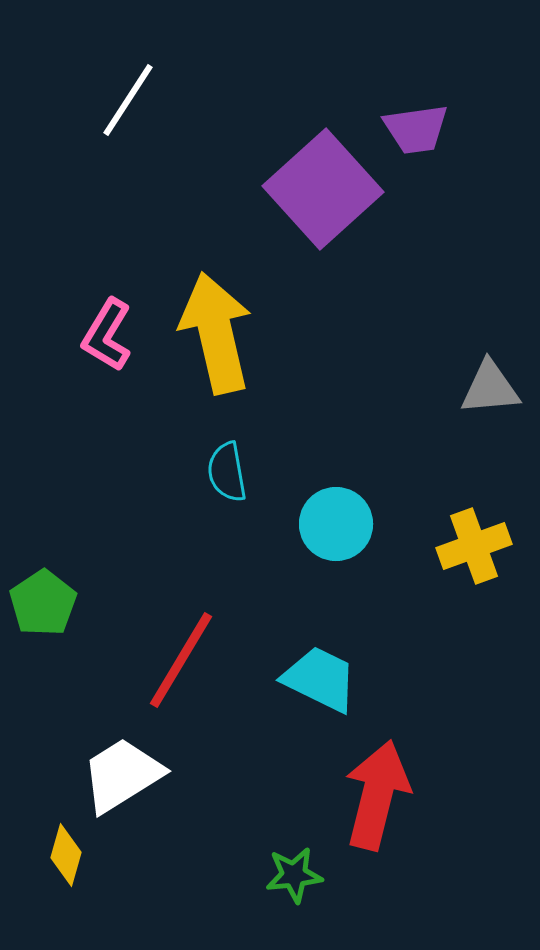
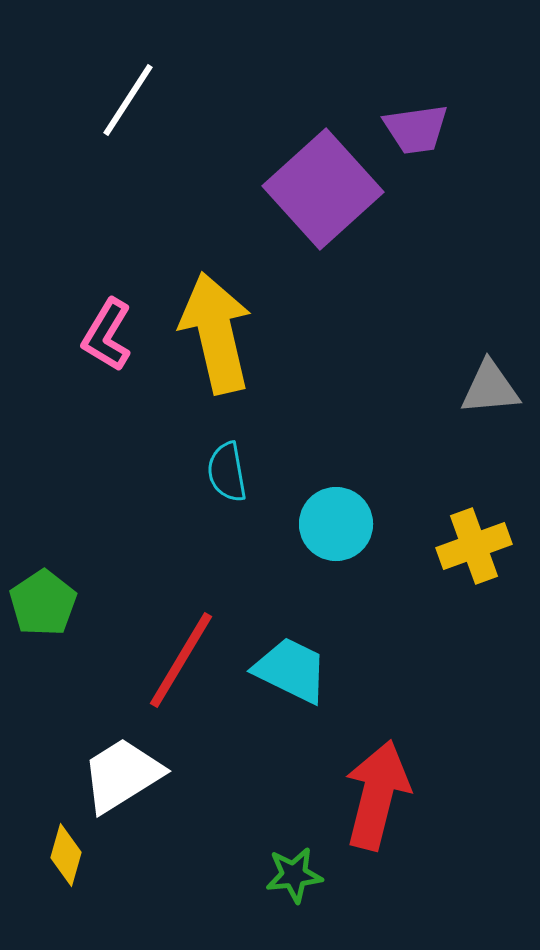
cyan trapezoid: moved 29 px left, 9 px up
